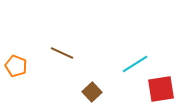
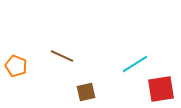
brown line: moved 3 px down
brown square: moved 6 px left; rotated 30 degrees clockwise
